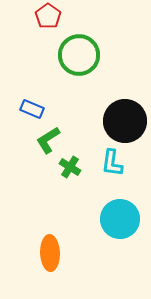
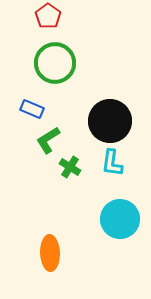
green circle: moved 24 px left, 8 px down
black circle: moved 15 px left
